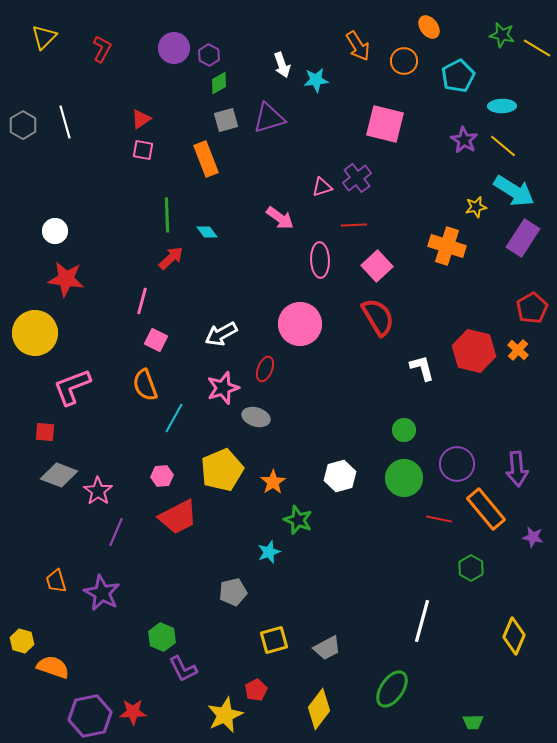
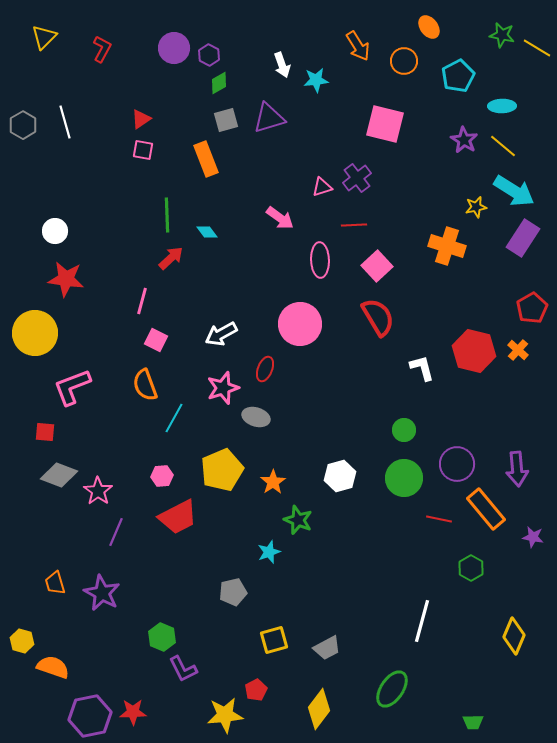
orange trapezoid at (56, 581): moved 1 px left, 2 px down
yellow star at (225, 715): rotated 18 degrees clockwise
